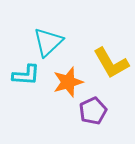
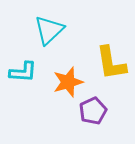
cyan triangle: moved 1 px right, 12 px up
yellow L-shape: rotated 21 degrees clockwise
cyan L-shape: moved 3 px left, 3 px up
